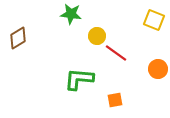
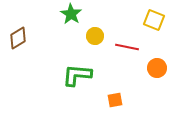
green star: rotated 25 degrees clockwise
yellow circle: moved 2 px left
red line: moved 11 px right, 6 px up; rotated 25 degrees counterclockwise
orange circle: moved 1 px left, 1 px up
green L-shape: moved 2 px left, 4 px up
